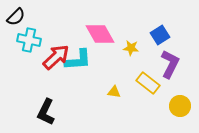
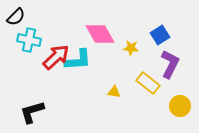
black L-shape: moved 14 px left; rotated 48 degrees clockwise
